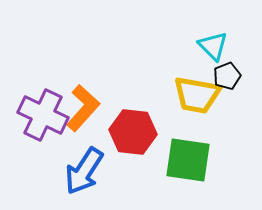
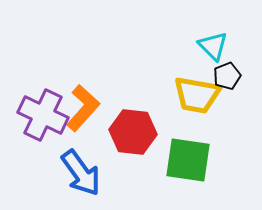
blue arrow: moved 3 px left, 2 px down; rotated 69 degrees counterclockwise
